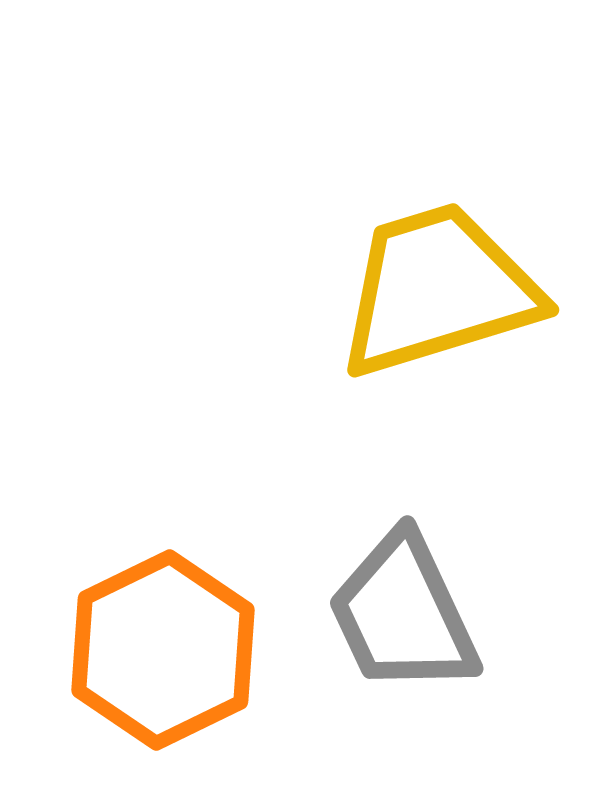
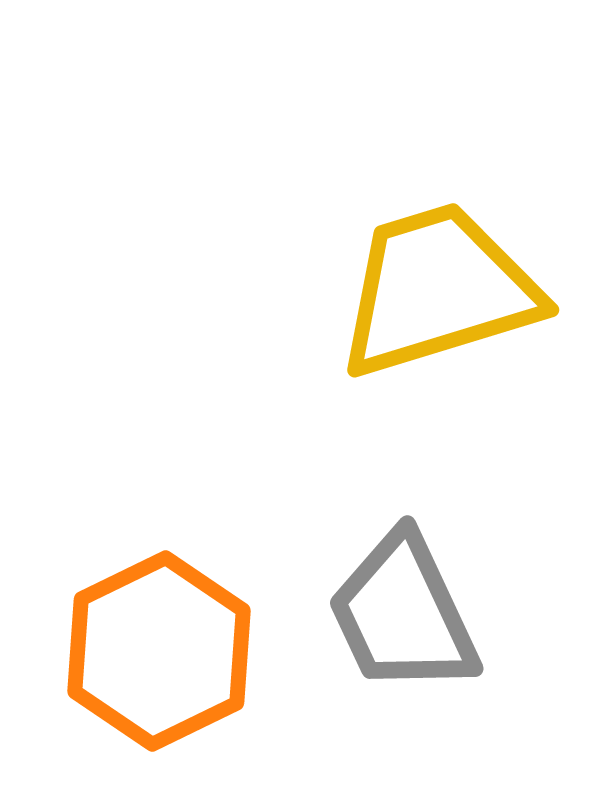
orange hexagon: moved 4 px left, 1 px down
